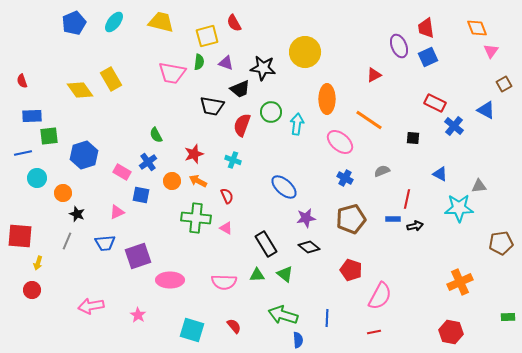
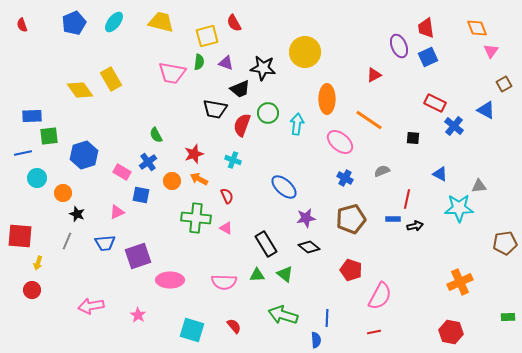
red semicircle at (22, 81): moved 56 px up
black trapezoid at (212, 106): moved 3 px right, 3 px down
green circle at (271, 112): moved 3 px left, 1 px down
orange arrow at (198, 181): moved 1 px right, 2 px up
brown pentagon at (501, 243): moved 4 px right
blue semicircle at (298, 340): moved 18 px right
